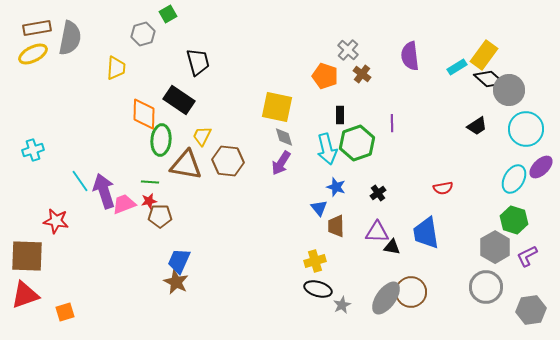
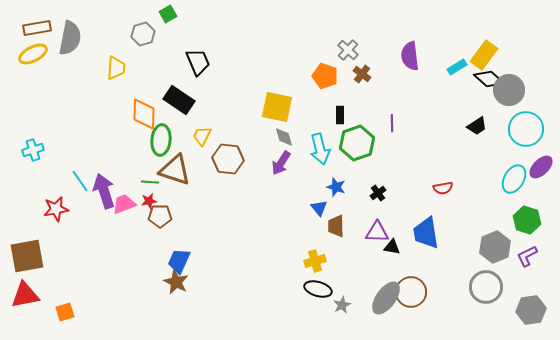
black trapezoid at (198, 62): rotated 8 degrees counterclockwise
cyan arrow at (327, 149): moved 7 px left
brown hexagon at (228, 161): moved 2 px up
brown triangle at (186, 165): moved 11 px left, 5 px down; rotated 8 degrees clockwise
green hexagon at (514, 220): moved 13 px right
red star at (56, 221): moved 12 px up; rotated 20 degrees counterclockwise
gray hexagon at (495, 247): rotated 8 degrees clockwise
brown square at (27, 256): rotated 12 degrees counterclockwise
red triangle at (25, 295): rotated 8 degrees clockwise
